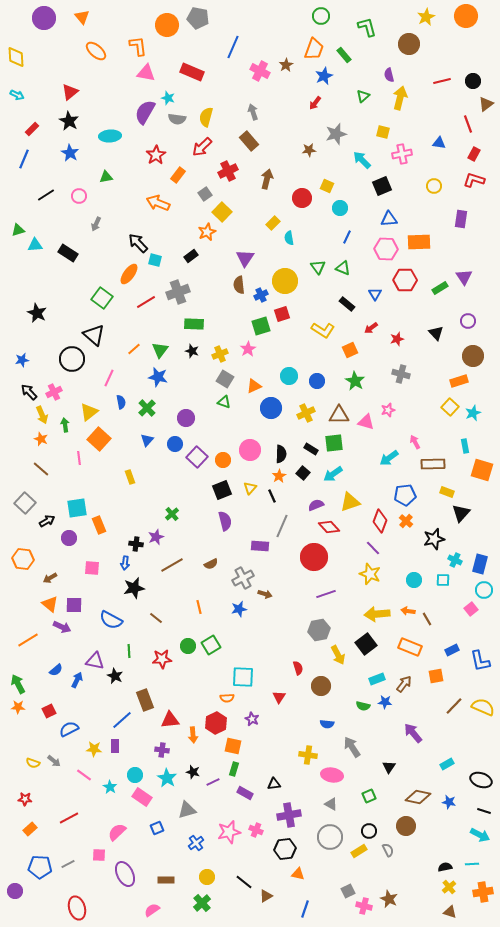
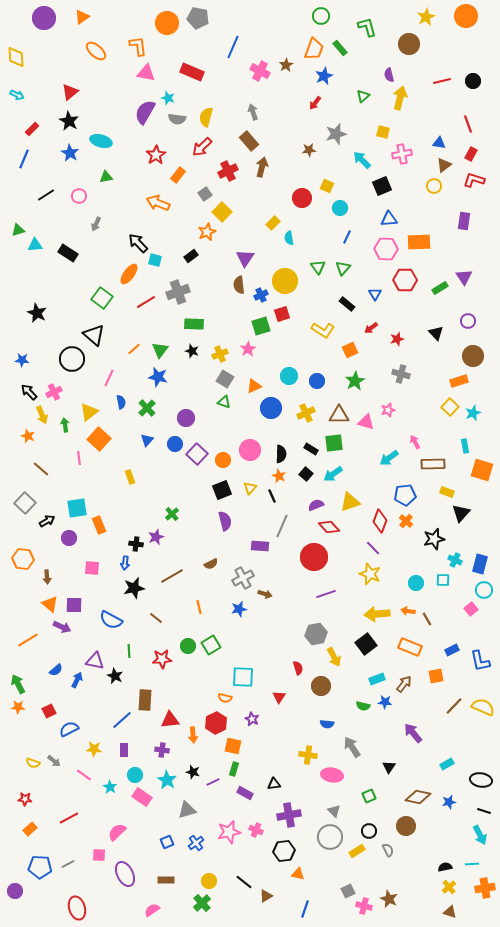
orange triangle at (82, 17): rotated 35 degrees clockwise
orange circle at (167, 25): moved 2 px up
green rectangle at (344, 55): moved 4 px left, 7 px up
brown triangle at (486, 104): moved 42 px left, 61 px down
cyan ellipse at (110, 136): moved 9 px left, 5 px down; rotated 20 degrees clockwise
red rectangle at (474, 154): moved 3 px left
brown arrow at (267, 179): moved 5 px left, 12 px up
purple rectangle at (461, 219): moved 3 px right, 2 px down
green triangle at (343, 268): rotated 49 degrees clockwise
blue star at (22, 360): rotated 16 degrees clockwise
green star at (355, 381): rotated 12 degrees clockwise
orange star at (41, 439): moved 13 px left, 3 px up
purple square at (197, 457): moved 3 px up
black square at (303, 473): moved 3 px right, 1 px down
orange star at (279, 476): rotated 16 degrees counterclockwise
brown line at (172, 565): moved 11 px down
brown arrow at (50, 578): moved 3 px left, 1 px up; rotated 64 degrees counterclockwise
cyan circle at (414, 580): moved 2 px right, 3 px down
gray hexagon at (319, 630): moved 3 px left, 4 px down
yellow arrow at (338, 655): moved 4 px left, 2 px down
orange semicircle at (227, 698): moved 2 px left; rotated 16 degrees clockwise
brown rectangle at (145, 700): rotated 25 degrees clockwise
purple rectangle at (115, 746): moved 9 px right, 4 px down
cyan star at (167, 778): moved 2 px down
black ellipse at (481, 780): rotated 10 degrees counterclockwise
blue star at (449, 802): rotated 24 degrees counterclockwise
gray triangle at (331, 804): moved 3 px right, 7 px down; rotated 16 degrees clockwise
blue square at (157, 828): moved 10 px right, 14 px down
cyan arrow at (480, 835): rotated 36 degrees clockwise
black hexagon at (285, 849): moved 1 px left, 2 px down
yellow rectangle at (359, 851): moved 2 px left
yellow circle at (207, 877): moved 2 px right, 4 px down
orange cross at (483, 892): moved 2 px right, 4 px up
